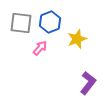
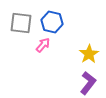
blue hexagon: moved 2 px right; rotated 25 degrees counterclockwise
yellow star: moved 12 px right, 15 px down; rotated 12 degrees counterclockwise
pink arrow: moved 3 px right, 3 px up
